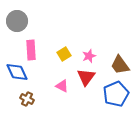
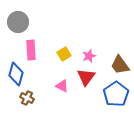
gray circle: moved 1 px right, 1 px down
blue diamond: moved 1 px left, 2 px down; rotated 40 degrees clockwise
blue pentagon: rotated 10 degrees counterclockwise
brown cross: moved 1 px up
